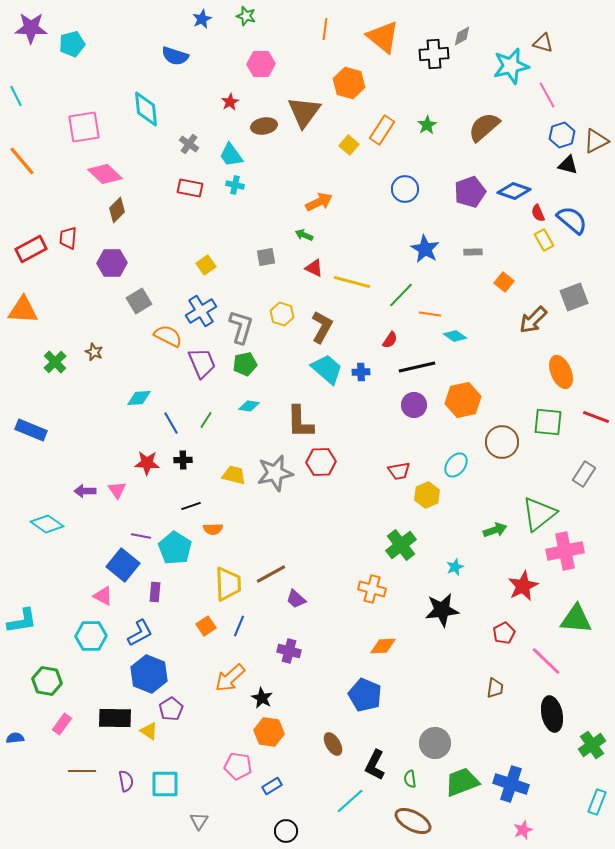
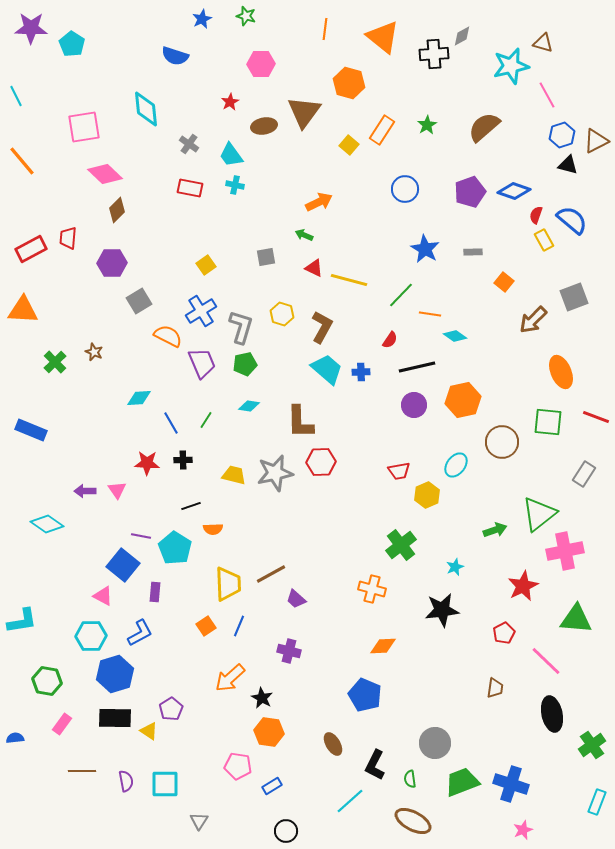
cyan pentagon at (72, 44): rotated 25 degrees counterclockwise
red semicircle at (538, 213): moved 2 px left, 2 px down; rotated 42 degrees clockwise
yellow line at (352, 282): moved 3 px left, 2 px up
blue hexagon at (149, 674): moved 34 px left; rotated 21 degrees clockwise
